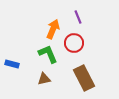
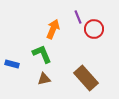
red circle: moved 20 px right, 14 px up
green L-shape: moved 6 px left
brown rectangle: moved 2 px right; rotated 15 degrees counterclockwise
